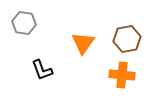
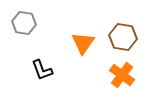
brown hexagon: moved 4 px left, 2 px up; rotated 20 degrees clockwise
orange cross: rotated 30 degrees clockwise
